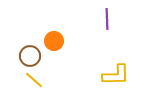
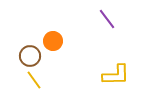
purple line: rotated 35 degrees counterclockwise
orange circle: moved 1 px left
yellow line: rotated 12 degrees clockwise
